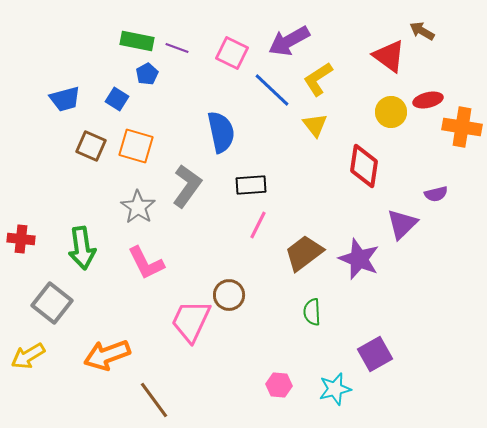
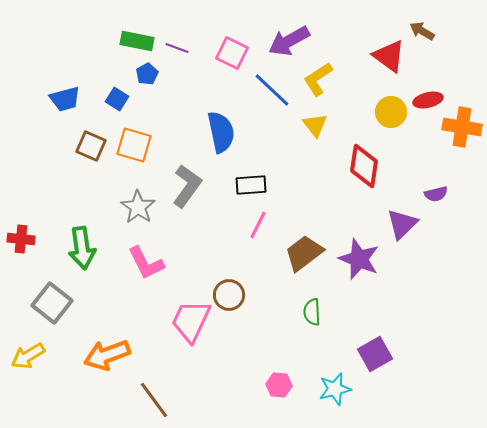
orange square: moved 2 px left, 1 px up
